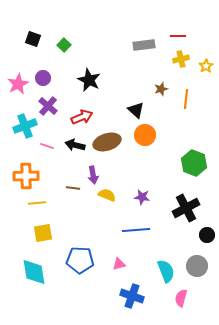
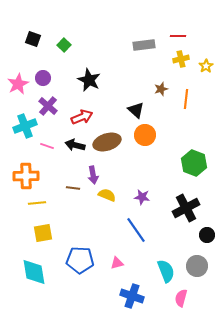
blue line: rotated 60 degrees clockwise
pink triangle: moved 2 px left, 1 px up
